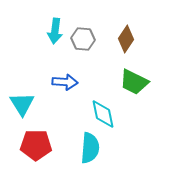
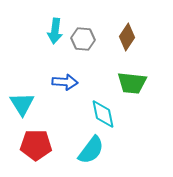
brown diamond: moved 1 px right, 2 px up
green trapezoid: moved 2 px left, 1 px down; rotated 20 degrees counterclockwise
cyan semicircle: moved 1 px right, 2 px down; rotated 32 degrees clockwise
